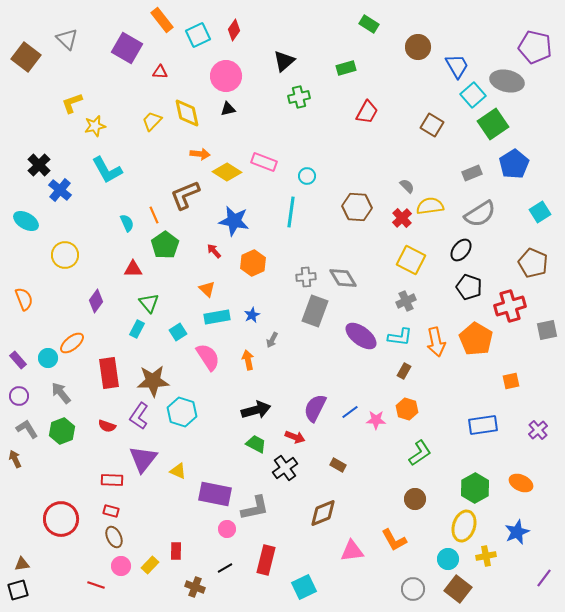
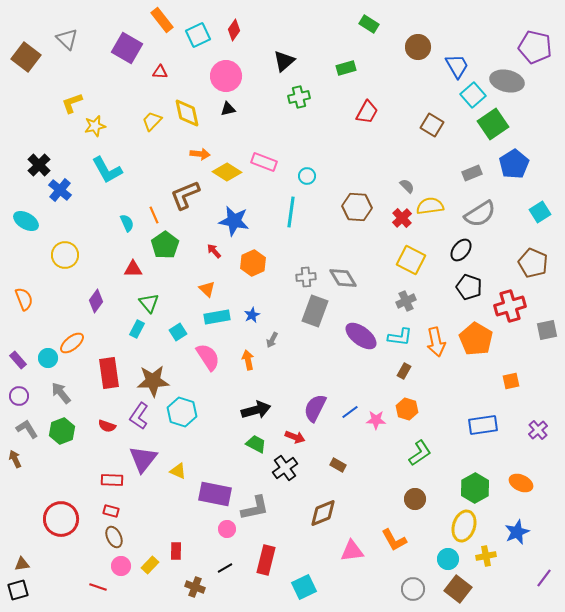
red line at (96, 585): moved 2 px right, 2 px down
